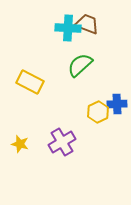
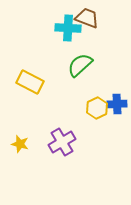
brown trapezoid: moved 6 px up
yellow hexagon: moved 1 px left, 4 px up
